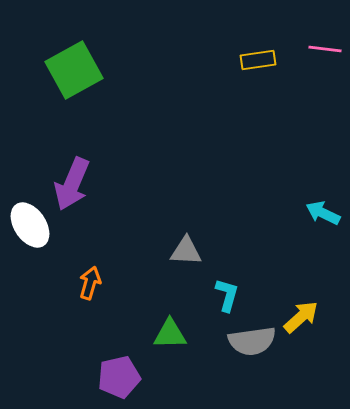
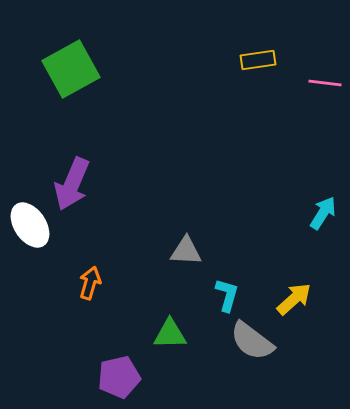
pink line: moved 34 px down
green square: moved 3 px left, 1 px up
cyan arrow: rotated 96 degrees clockwise
yellow arrow: moved 7 px left, 18 px up
gray semicircle: rotated 45 degrees clockwise
